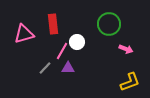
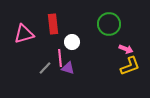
white circle: moved 5 px left
pink line: moved 2 px left, 7 px down; rotated 36 degrees counterclockwise
purple triangle: rotated 16 degrees clockwise
yellow L-shape: moved 16 px up
